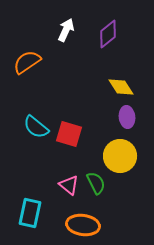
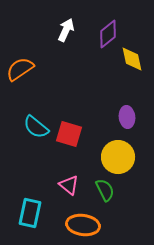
orange semicircle: moved 7 px left, 7 px down
yellow diamond: moved 11 px right, 28 px up; rotated 20 degrees clockwise
yellow circle: moved 2 px left, 1 px down
green semicircle: moved 9 px right, 7 px down
